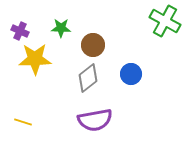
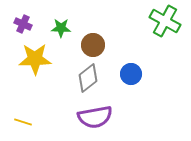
purple cross: moved 3 px right, 7 px up
purple semicircle: moved 3 px up
